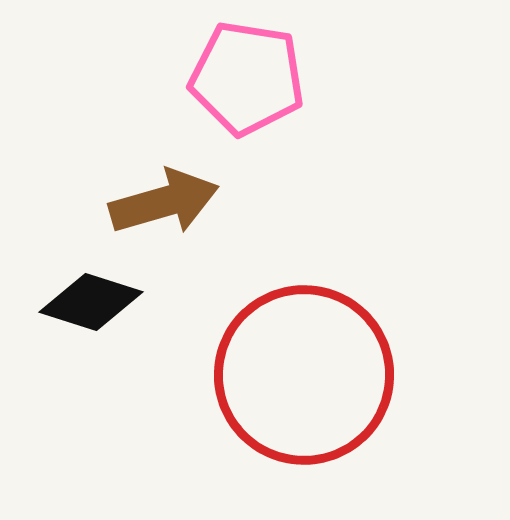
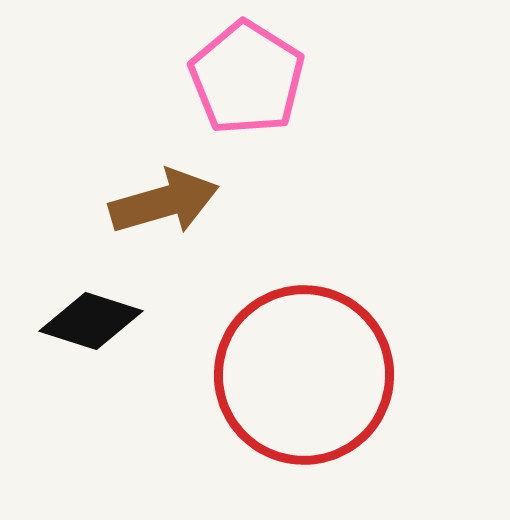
pink pentagon: rotated 23 degrees clockwise
black diamond: moved 19 px down
